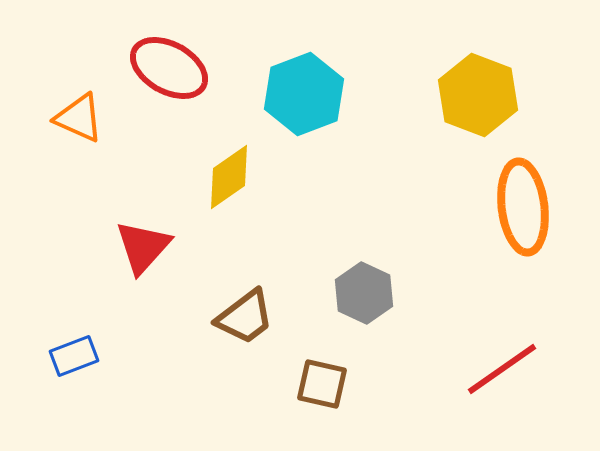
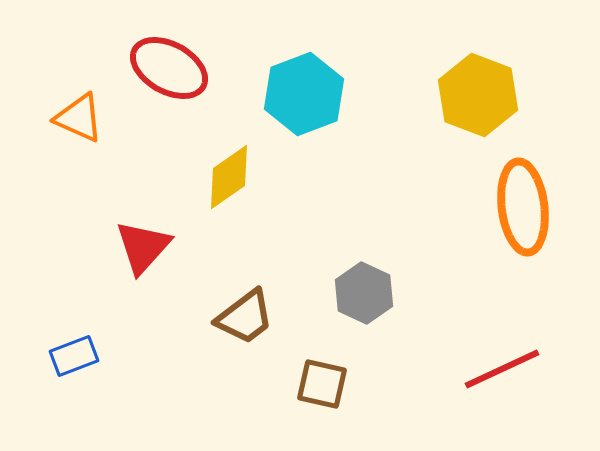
red line: rotated 10 degrees clockwise
